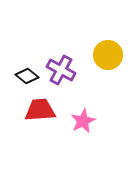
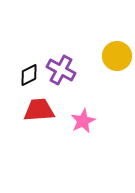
yellow circle: moved 9 px right, 1 px down
black diamond: moved 2 px right, 1 px up; rotated 65 degrees counterclockwise
red trapezoid: moved 1 px left
